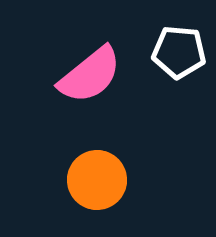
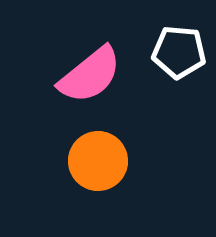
orange circle: moved 1 px right, 19 px up
